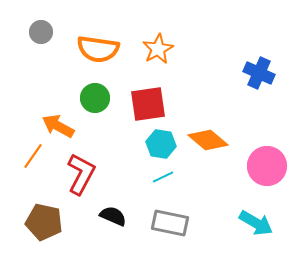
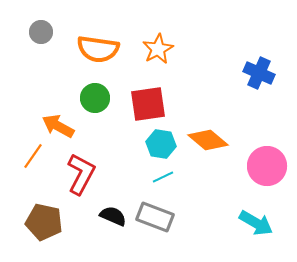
gray rectangle: moved 15 px left, 6 px up; rotated 9 degrees clockwise
